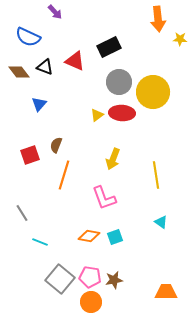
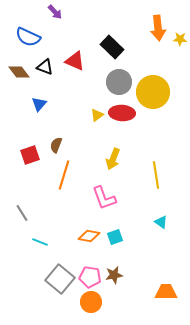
orange arrow: moved 9 px down
black rectangle: moved 3 px right; rotated 70 degrees clockwise
brown star: moved 5 px up
